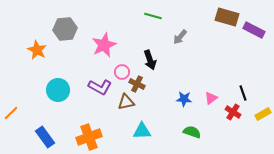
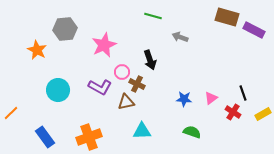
gray arrow: rotated 70 degrees clockwise
